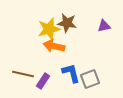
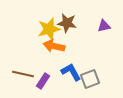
blue L-shape: moved 1 px up; rotated 15 degrees counterclockwise
